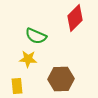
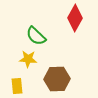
red diamond: rotated 16 degrees counterclockwise
green semicircle: rotated 20 degrees clockwise
brown hexagon: moved 4 px left
